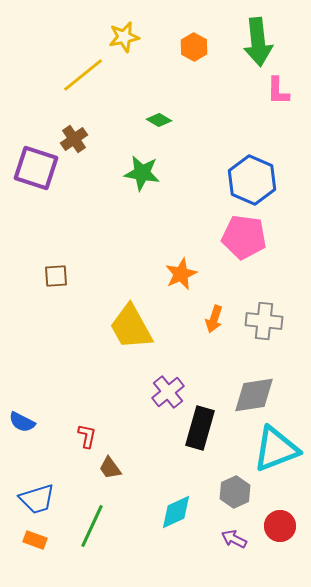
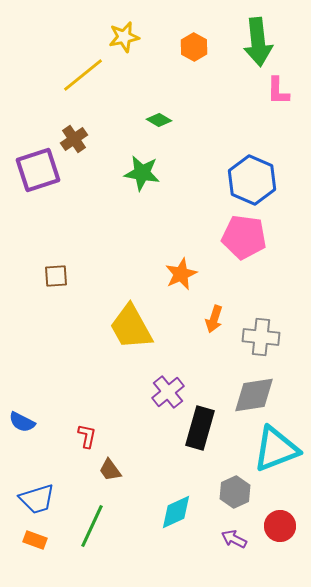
purple square: moved 2 px right, 2 px down; rotated 36 degrees counterclockwise
gray cross: moved 3 px left, 16 px down
brown trapezoid: moved 2 px down
